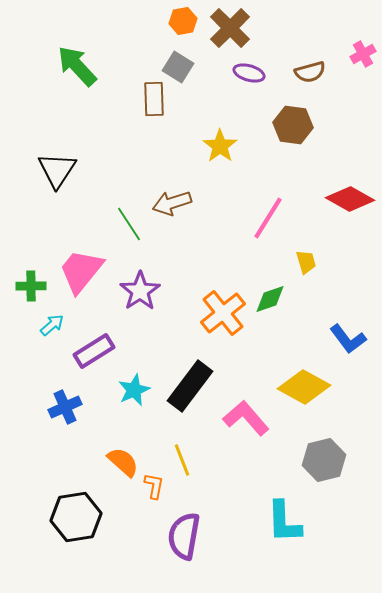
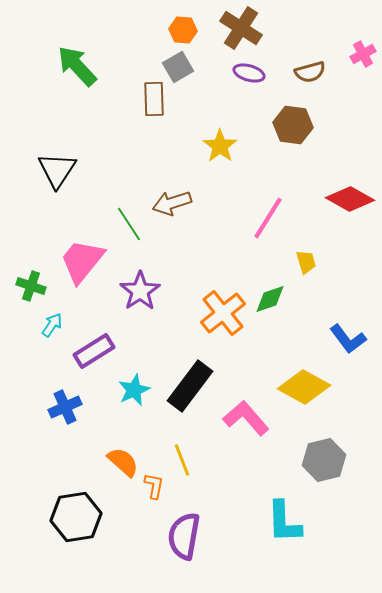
orange hexagon: moved 9 px down; rotated 16 degrees clockwise
brown cross: moved 11 px right; rotated 12 degrees counterclockwise
gray square: rotated 28 degrees clockwise
pink trapezoid: moved 1 px right, 10 px up
green cross: rotated 20 degrees clockwise
cyan arrow: rotated 15 degrees counterclockwise
